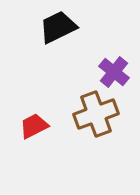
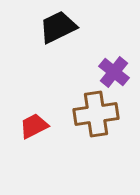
brown cross: rotated 12 degrees clockwise
